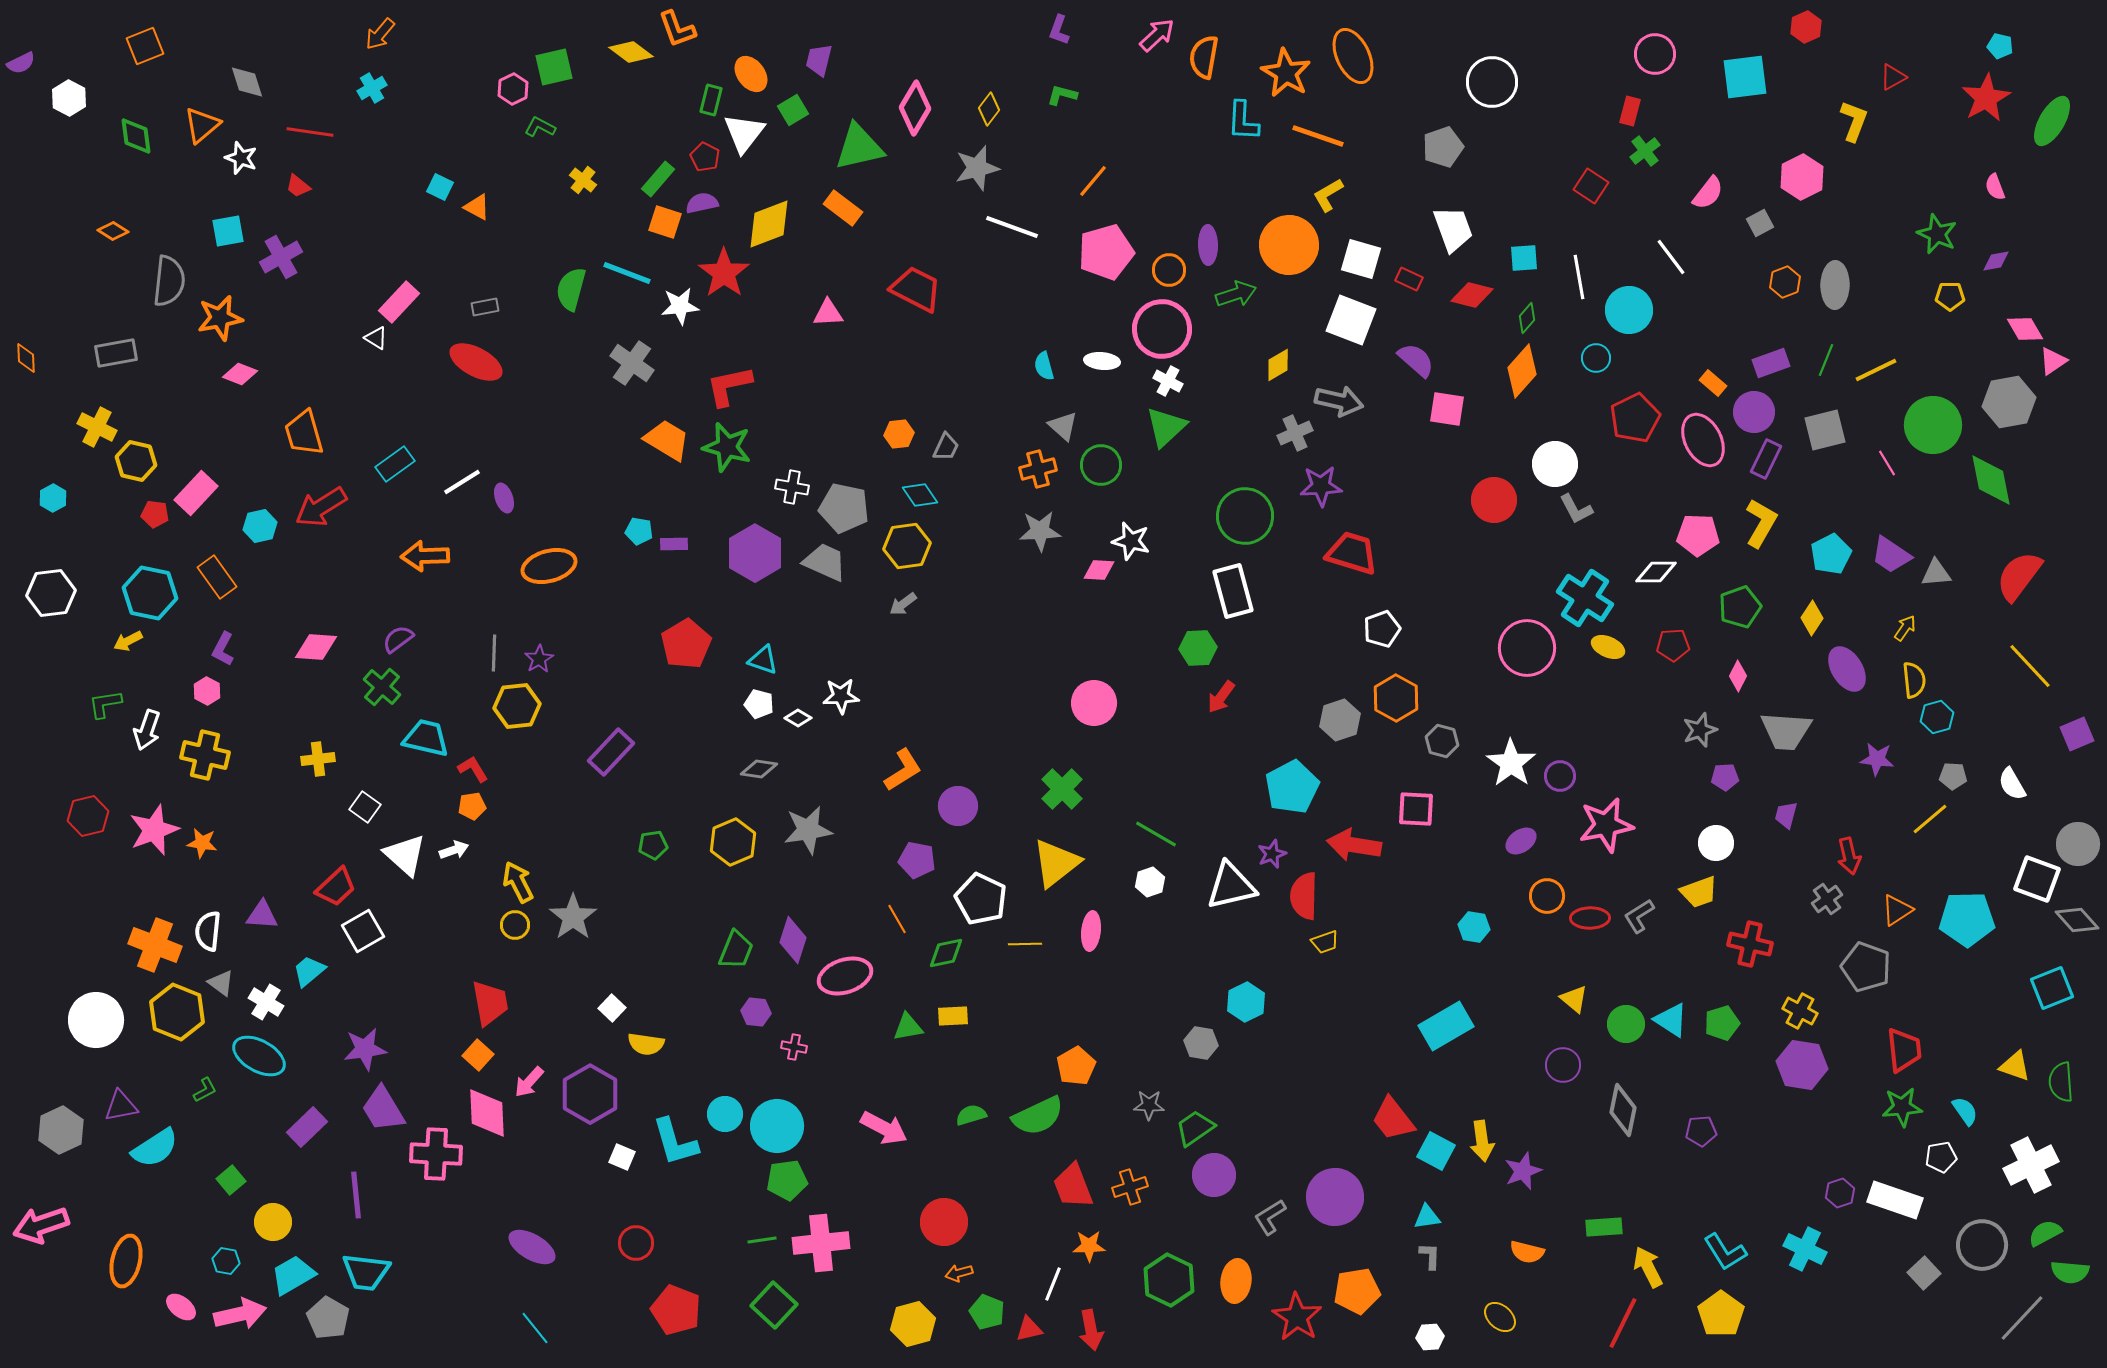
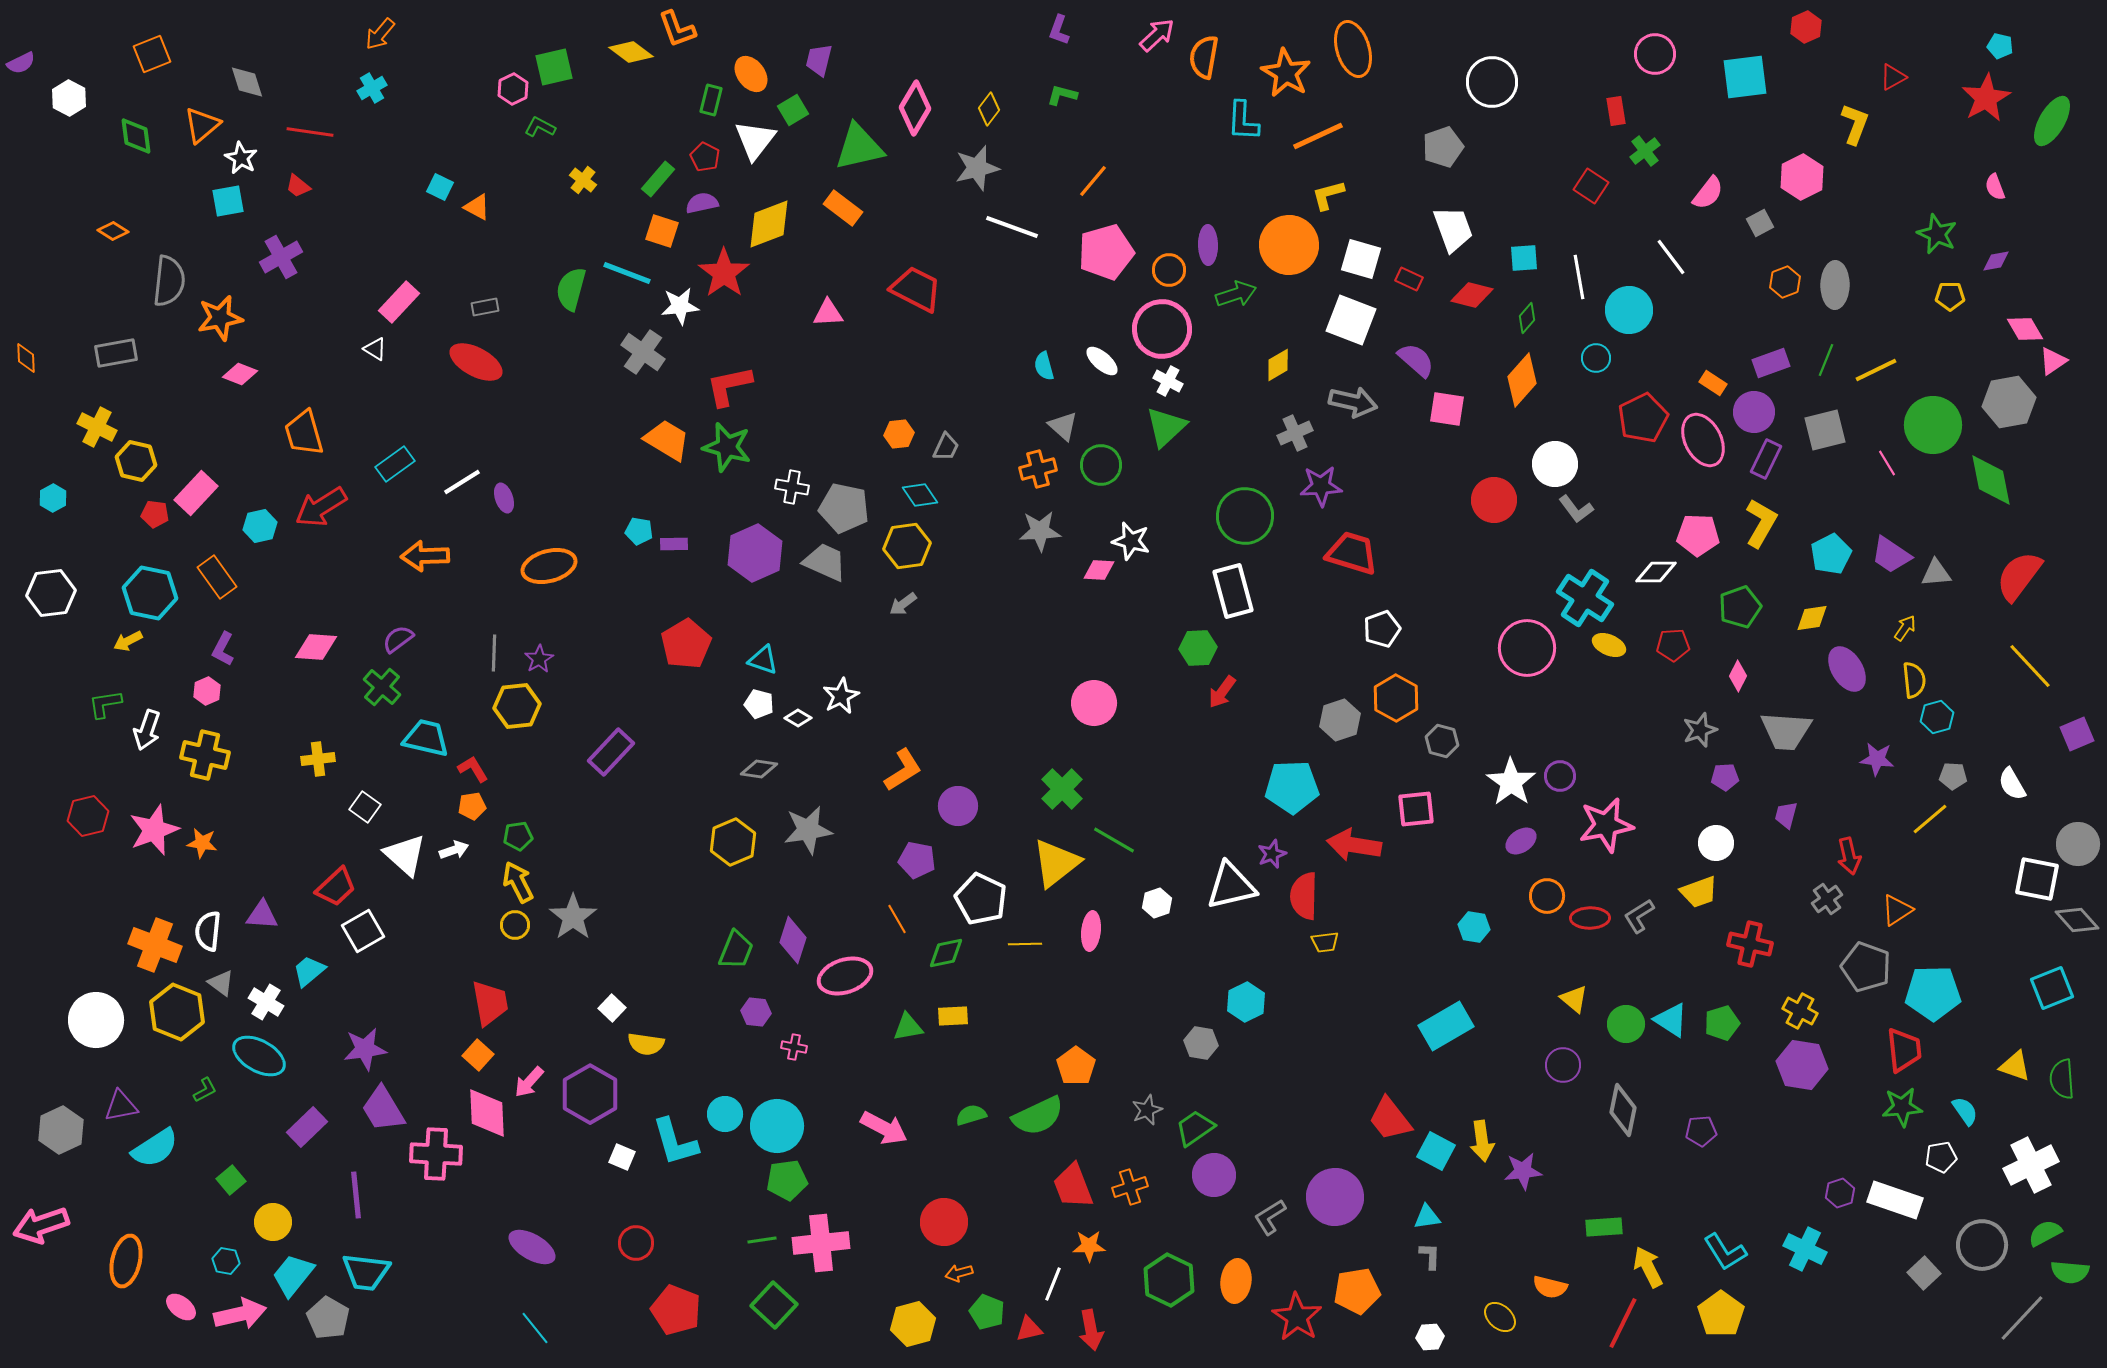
orange square at (145, 46): moved 7 px right, 8 px down
orange ellipse at (1353, 56): moved 7 px up; rotated 8 degrees clockwise
red rectangle at (1630, 111): moved 14 px left; rotated 24 degrees counterclockwise
yellow L-shape at (1854, 121): moved 1 px right, 3 px down
white triangle at (744, 133): moved 11 px right, 7 px down
orange line at (1318, 136): rotated 44 degrees counterclockwise
white star at (241, 158): rotated 8 degrees clockwise
yellow L-shape at (1328, 195): rotated 15 degrees clockwise
orange square at (665, 222): moved 3 px left, 9 px down
cyan square at (228, 231): moved 30 px up
white triangle at (376, 338): moved 1 px left, 11 px down
white ellipse at (1102, 361): rotated 36 degrees clockwise
gray cross at (632, 363): moved 11 px right, 11 px up
orange diamond at (1522, 371): moved 9 px down
orange rectangle at (1713, 383): rotated 8 degrees counterclockwise
gray arrow at (1339, 401): moved 14 px right, 1 px down
red pentagon at (1635, 418): moved 8 px right
gray L-shape at (1576, 509): rotated 9 degrees counterclockwise
purple hexagon at (755, 553): rotated 6 degrees clockwise
yellow diamond at (1812, 618): rotated 48 degrees clockwise
yellow ellipse at (1608, 647): moved 1 px right, 2 px up
pink hexagon at (207, 691): rotated 8 degrees clockwise
white star at (841, 696): rotated 24 degrees counterclockwise
red arrow at (1221, 697): moved 1 px right, 5 px up
white star at (1511, 763): moved 19 px down
cyan pentagon at (1292, 787): rotated 26 degrees clockwise
pink square at (1416, 809): rotated 9 degrees counterclockwise
green line at (1156, 834): moved 42 px left, 6 px down
green pentagon at (653, 845): moved 135 px left, 9 px up
white square at (2037, 879): rotated 9 degrees counterclockwise
white hexagon at (1150, 882): moved 7 px right, 21 px down
cyan pentagon at (1967, 919): moved 34 px left, 74 px down
yellow trapezoid at (1325, 942): rotated 12 degrees clockwise
orange pentagon at (1076, 1066): rotated 6 degrees counterclockwise
green semicircle at (2061, 1082): moved 1 px right, 3 px up
gray star at (1149, 1105): moved 2 px left, 5 px down; rotated 24 degrees counterclockwise
red trapezoid at (1393, 1119): moved 3 px left
purple star at (1523, 1171): rotated 15 degrees clockwise
orange semicircle at (1527, 1252): moved 23 px right, 35 px down
cyan trapezoid at (293, 1275): rotated 21 degrees counterclockwise
